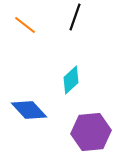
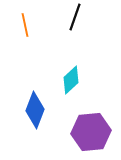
orange line: rotated 40 degrees clockwise
blue diamond: moved 6 px right; rotated 63 degrees clockwise
